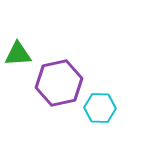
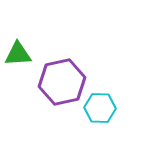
purple hexagon: moved 3 px right, 1 px up
